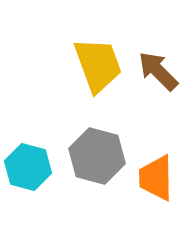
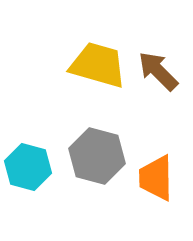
yellow trapezoid: rotated 54 degrees counterclockwise
